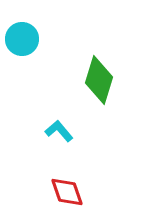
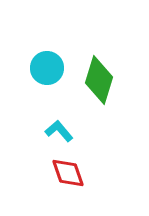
cyan circle: moved 25 px right, 29 px down
red diamond: moved 1 px right, 19 px up
